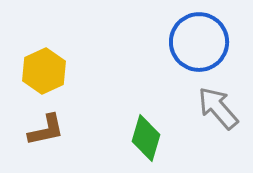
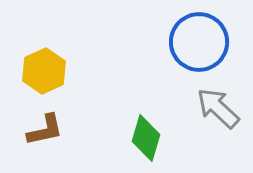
gray arrow: rotated 6 degrees counterclockwise
brown L-shape: moved 1 px left
